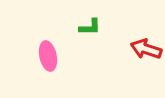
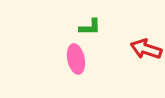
pink ellipse: moved 28 px right, 3 px down
